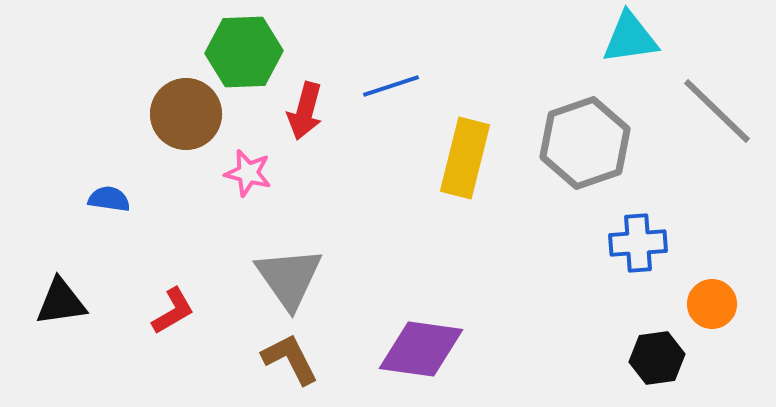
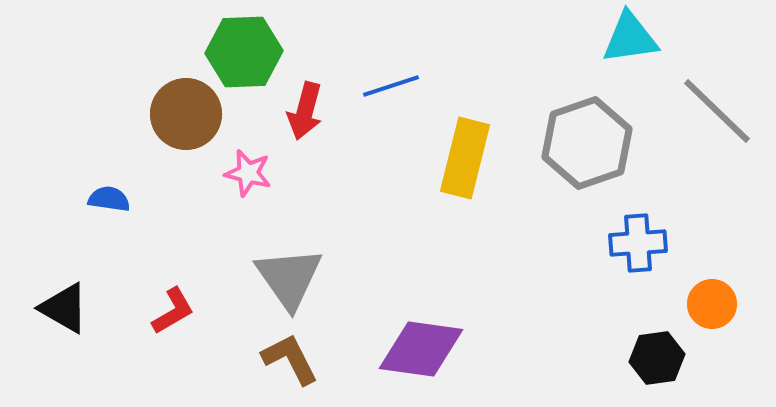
gray hexagon: moved 2 px right
black triangle: moved 3 px right, 6 px down; rotated 38 degrees clockwise
